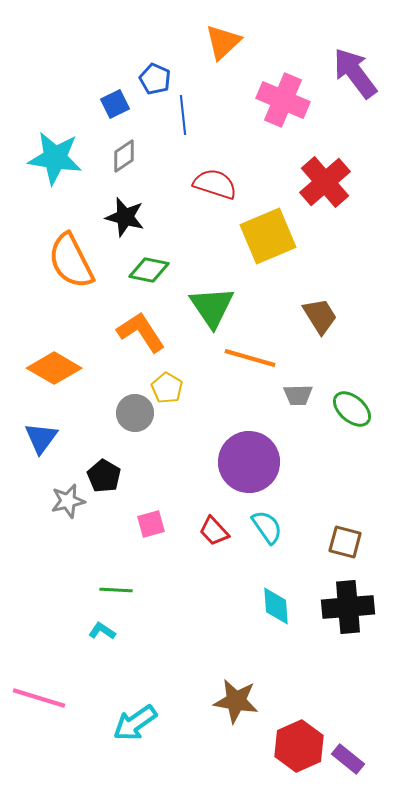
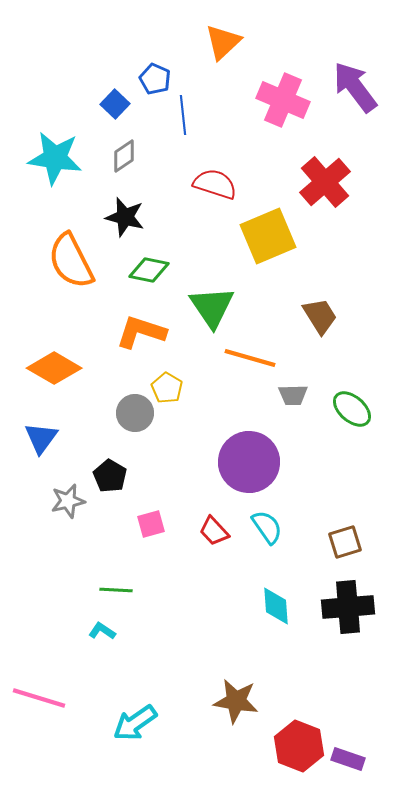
purple arrow: moved 14 px down
blue square: rotated 20 degrees counterclockwise
orange L-shape: rotated 39 degrees counterclockwise
gray trapezoid: moved 5 px left
black pentagon: moved 6 px right
brown square: rotated 32 degrees counterclockwise
red hexagon: rotated 15 degrees counterclockwise
purple rectangle: rotated 20 degrees counterclockwise
